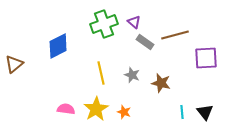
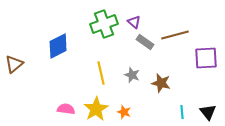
black triangle: moved 3 px right
